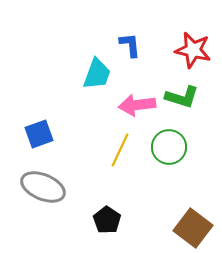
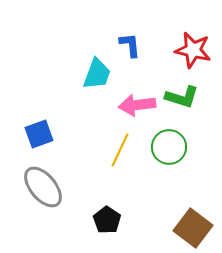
gray ellipse: rotated 27 degrees clockwise
